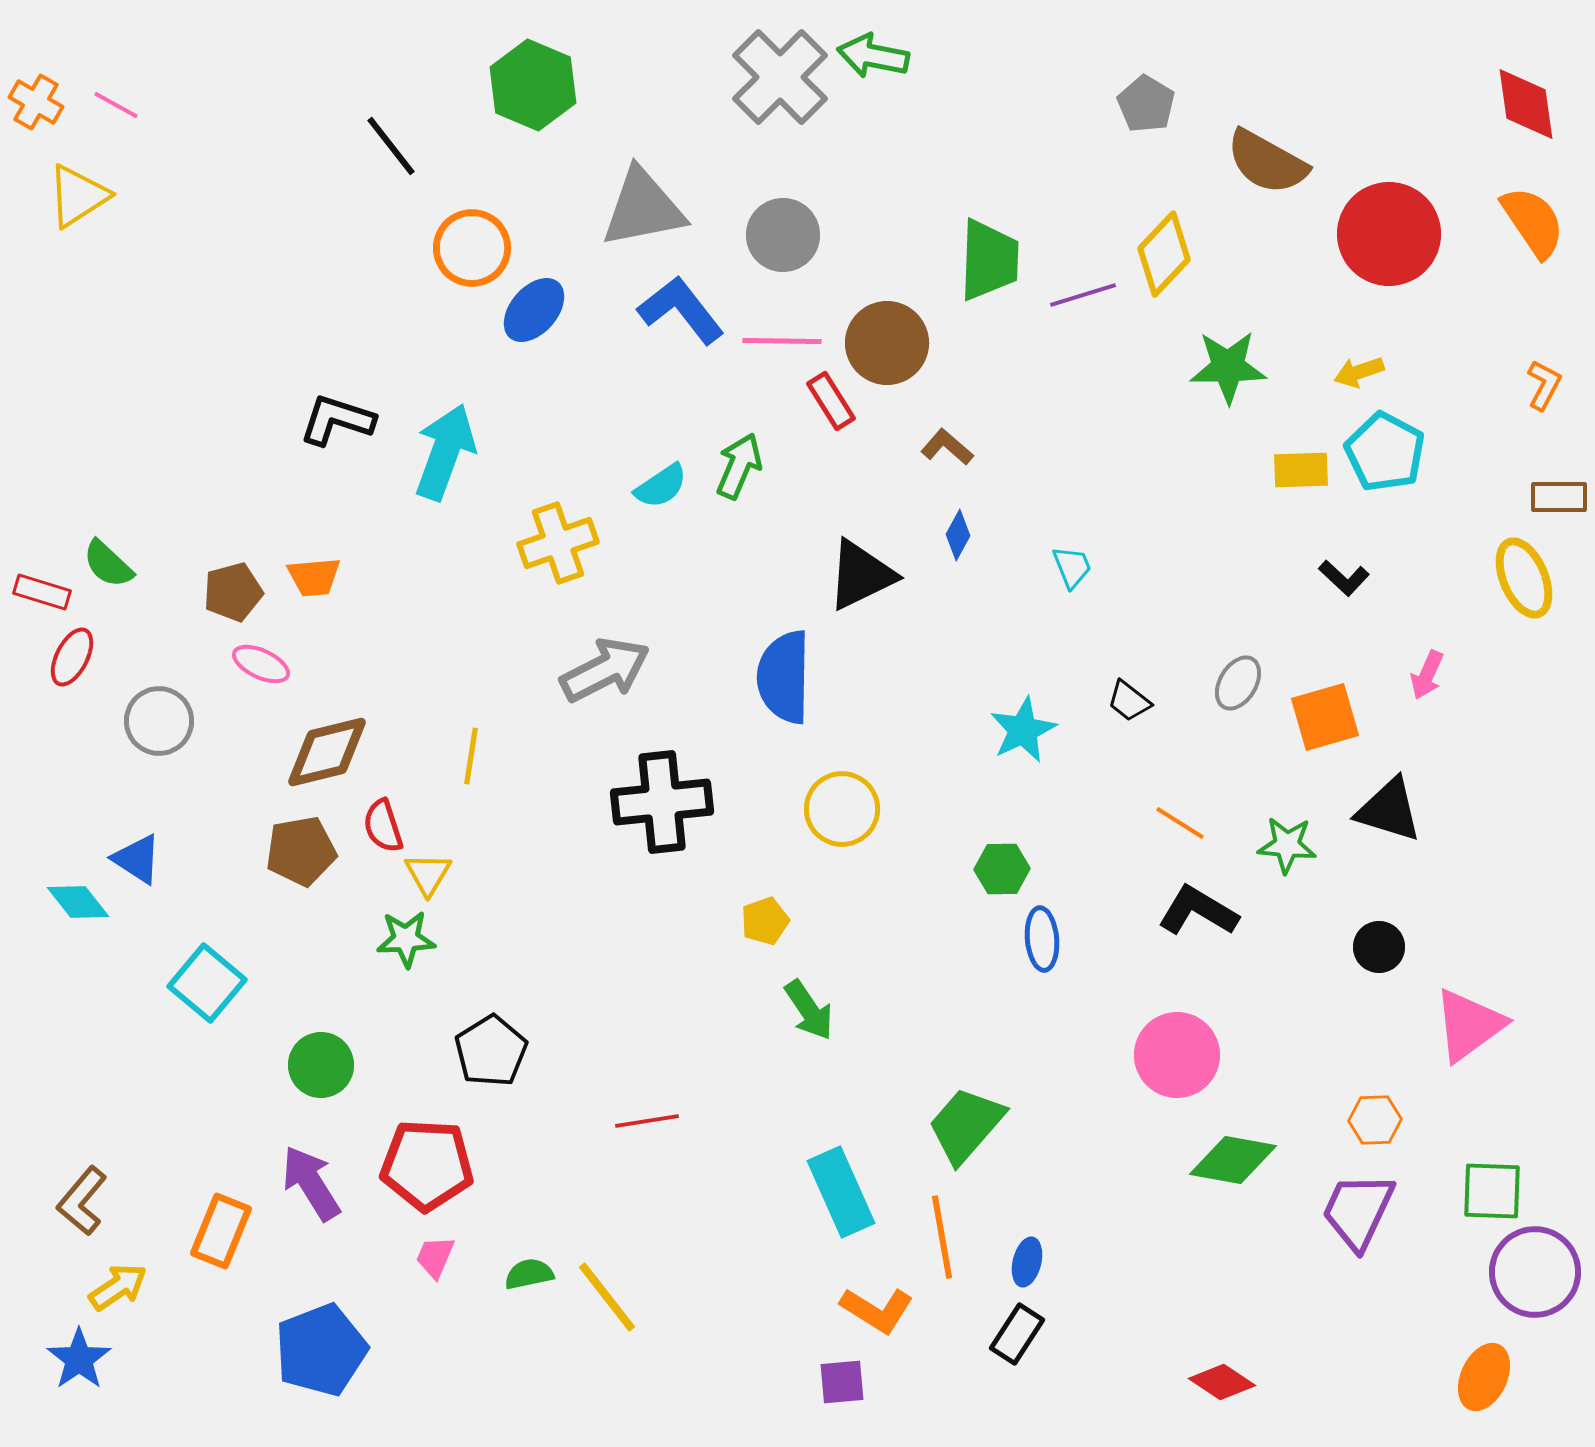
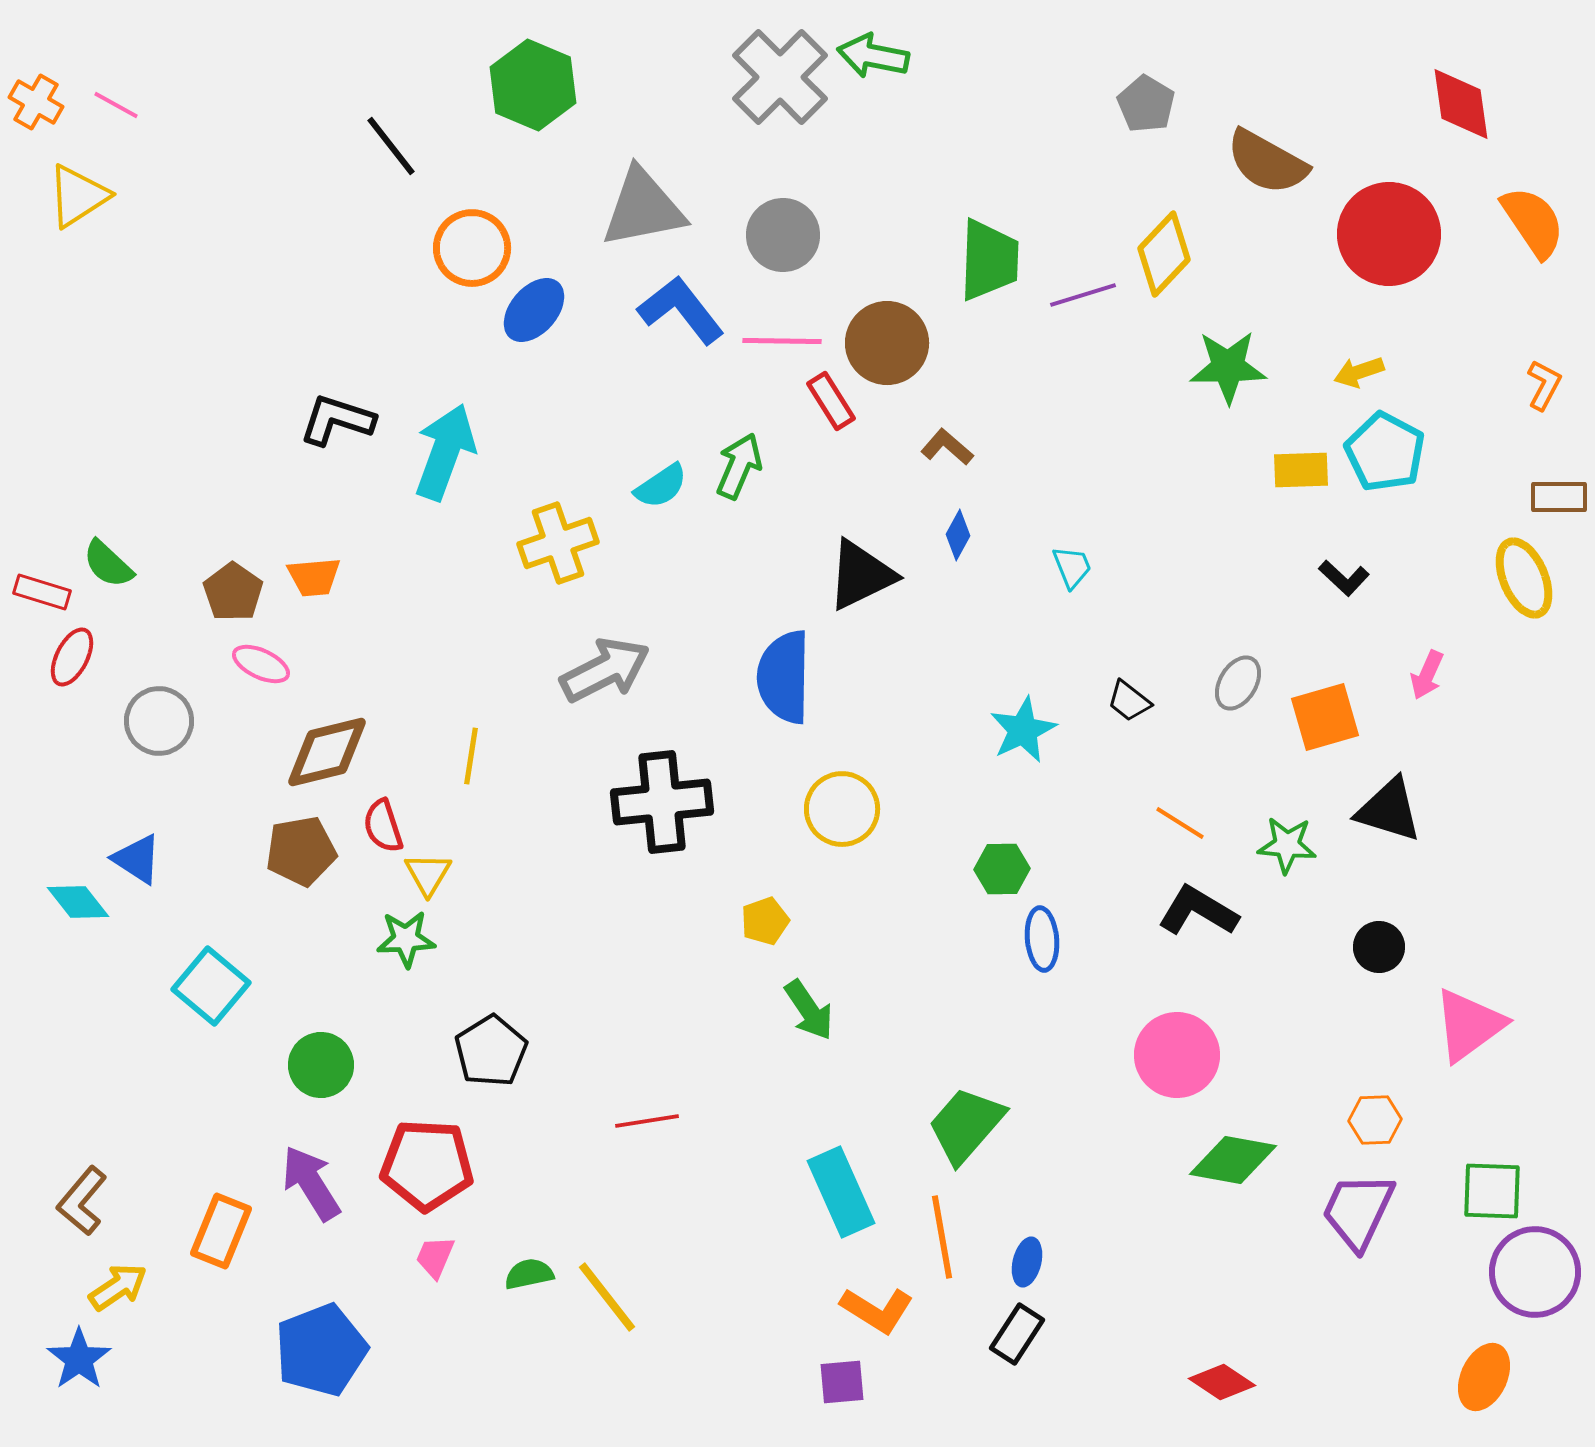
red diamond at (1526, 104): moved 65 px left
brown pentagon at (233, 592): rotated 22 degrees counterclockwise
cyan square at (207, 983): moved 4 px right, 3 px down
